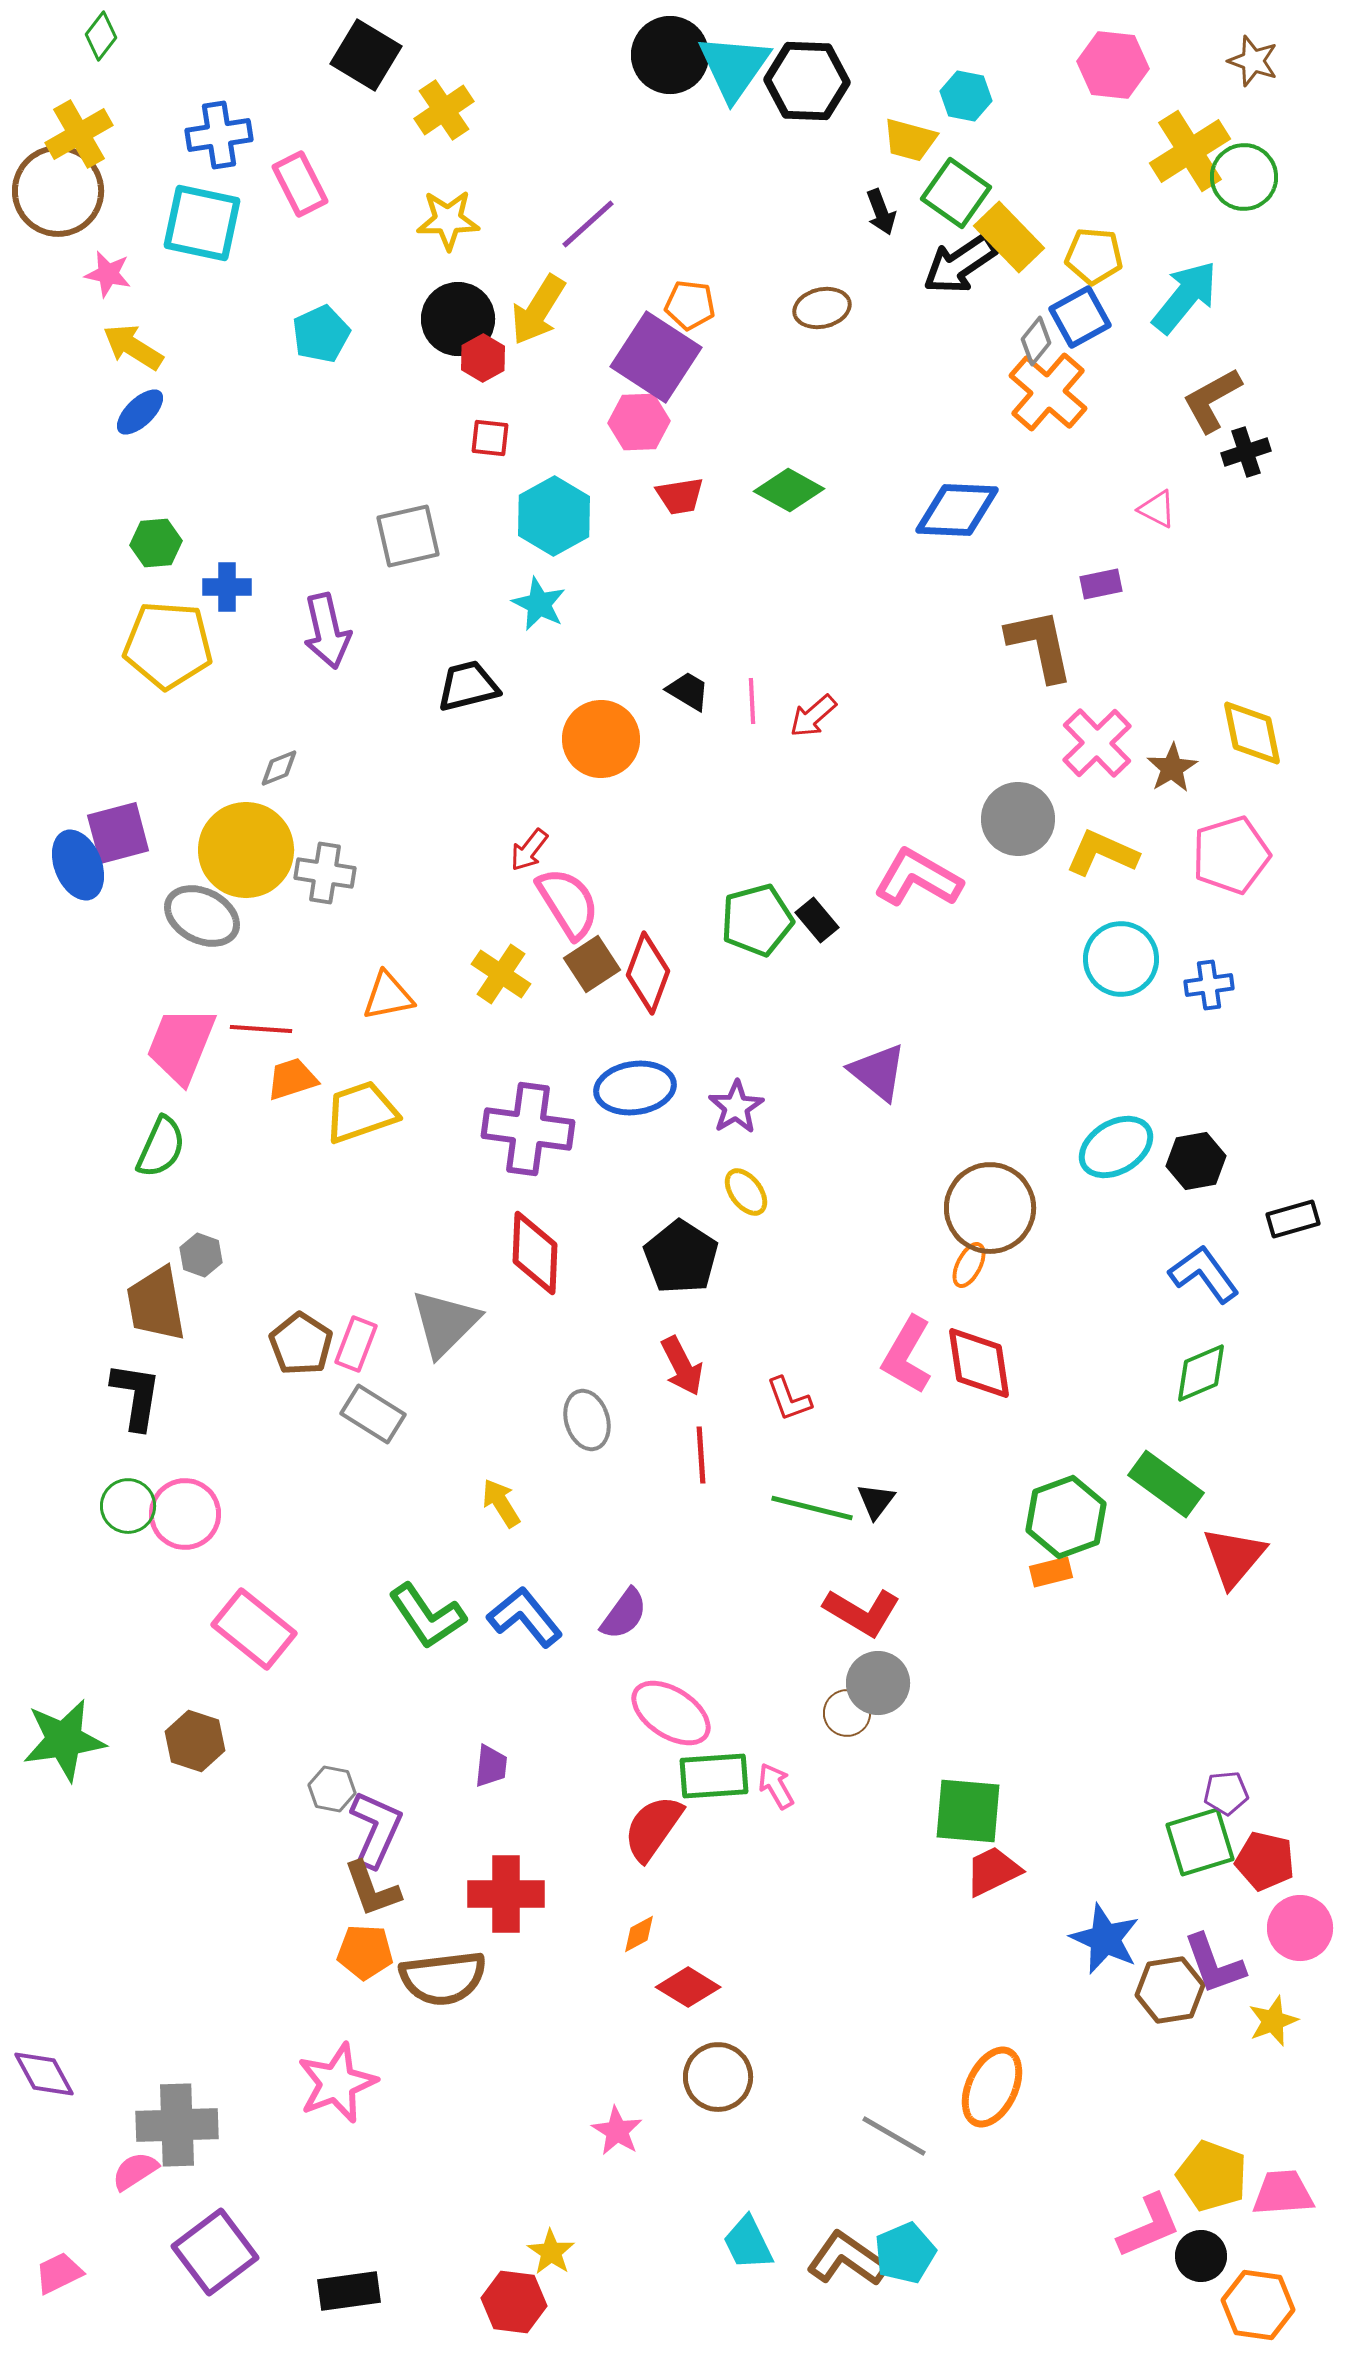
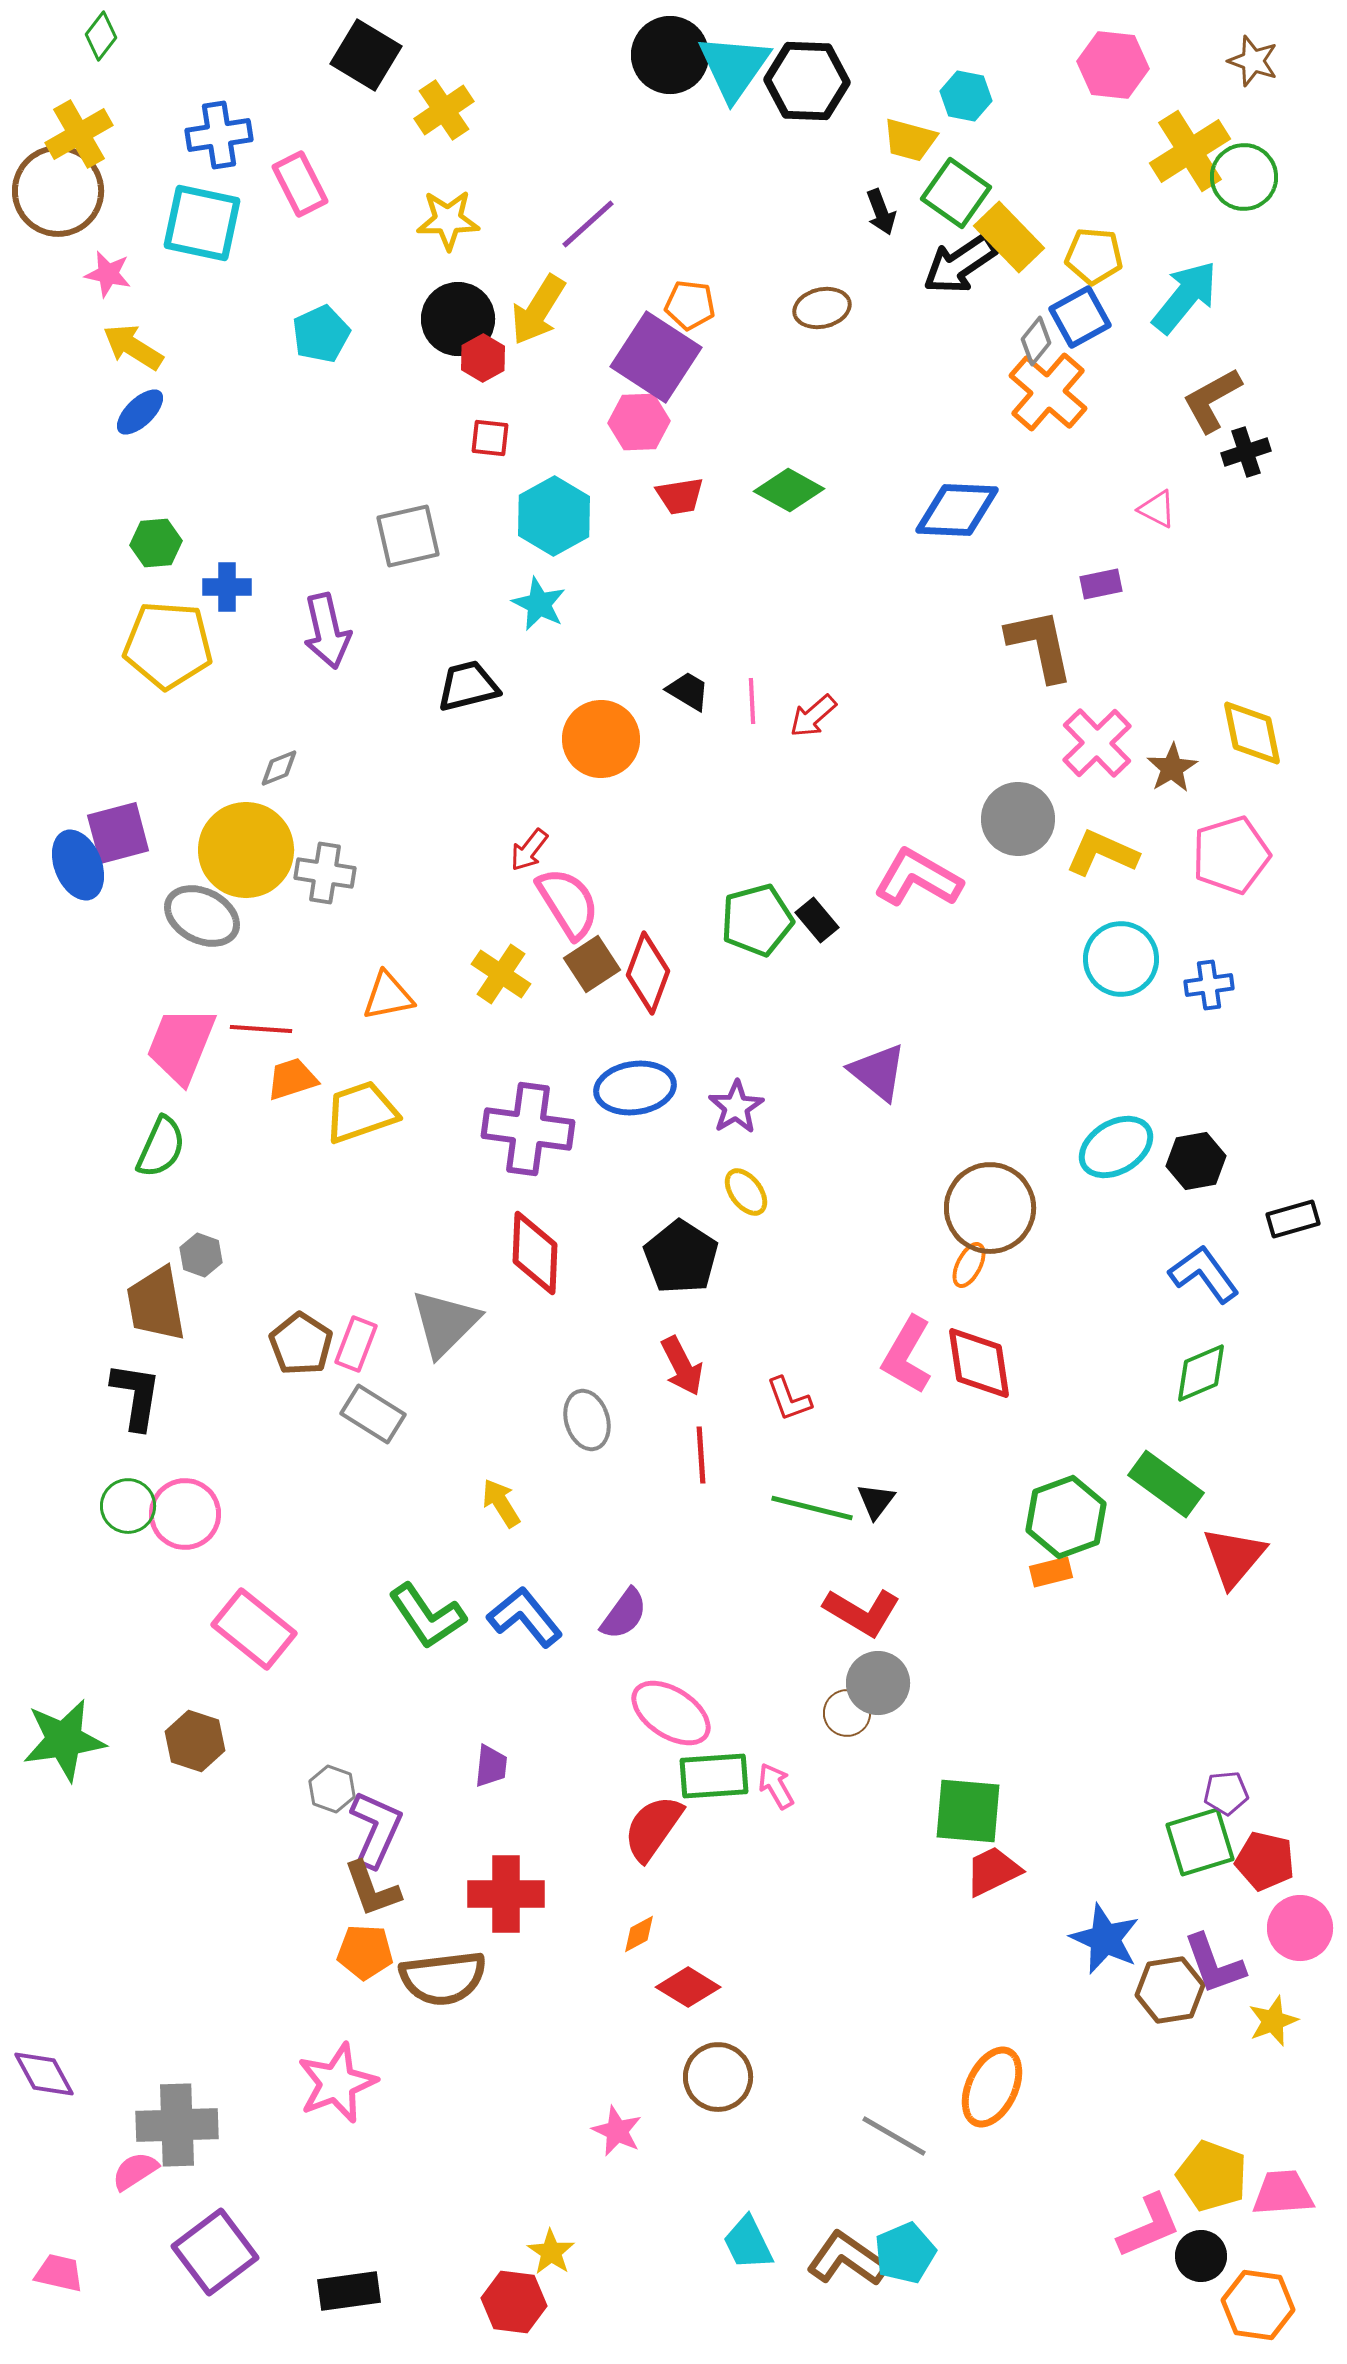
gray hexagon at (332, 1789): rotated 9 degrees clockwise
pink star at (617, 2131): rotated 6 degrees counterclockwise
pink trapezoid at (59, 2273): rotated 39 degrees clockwise
